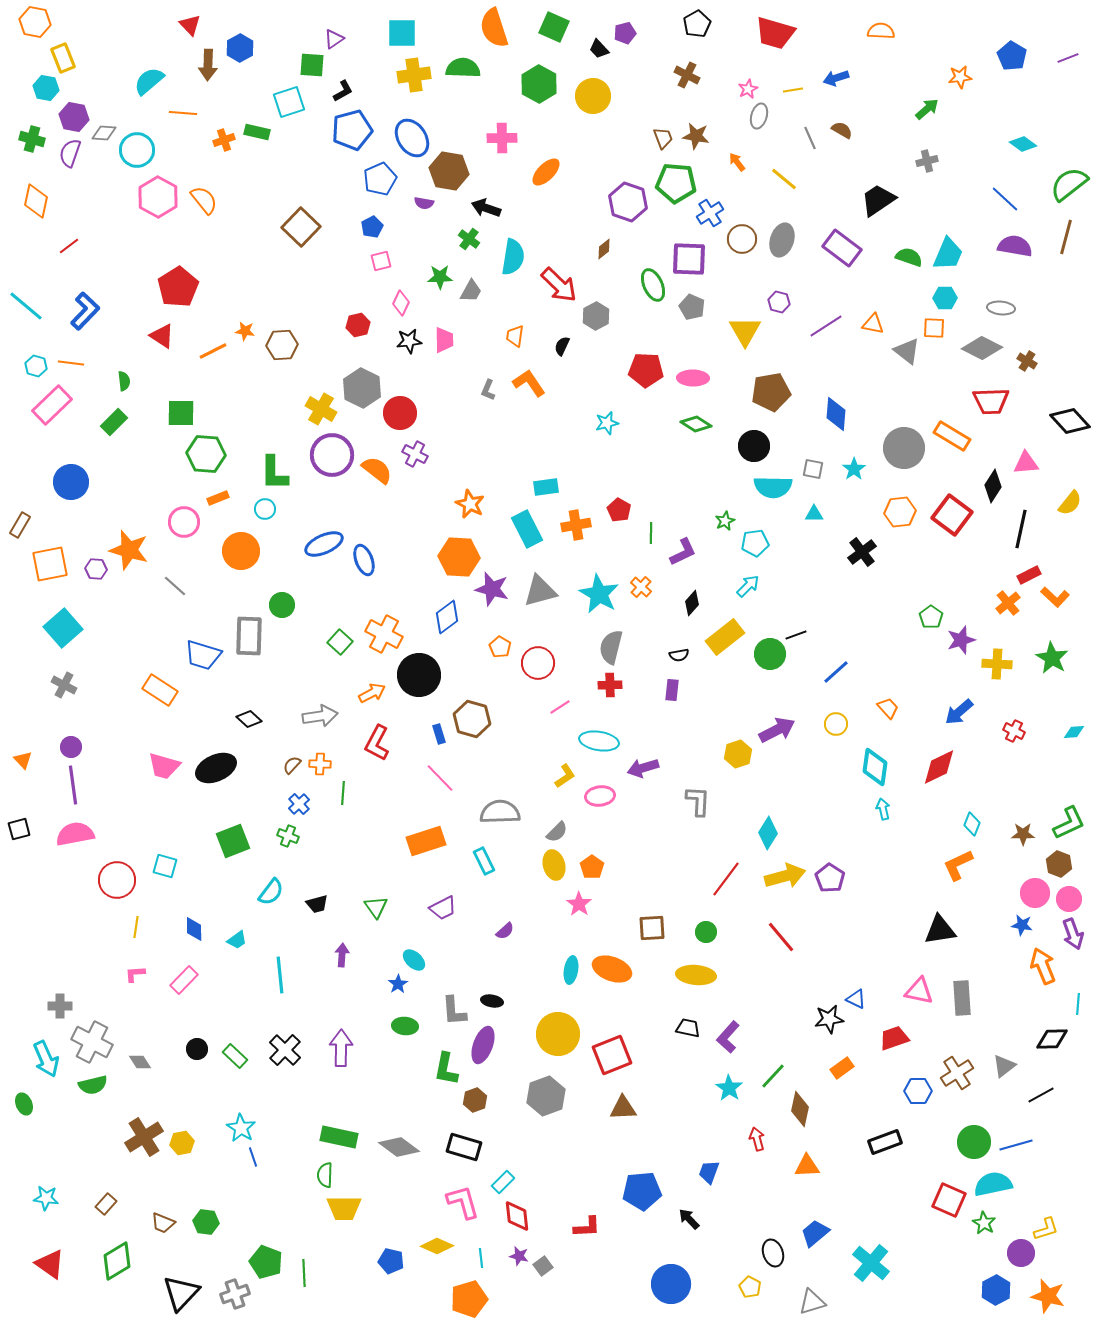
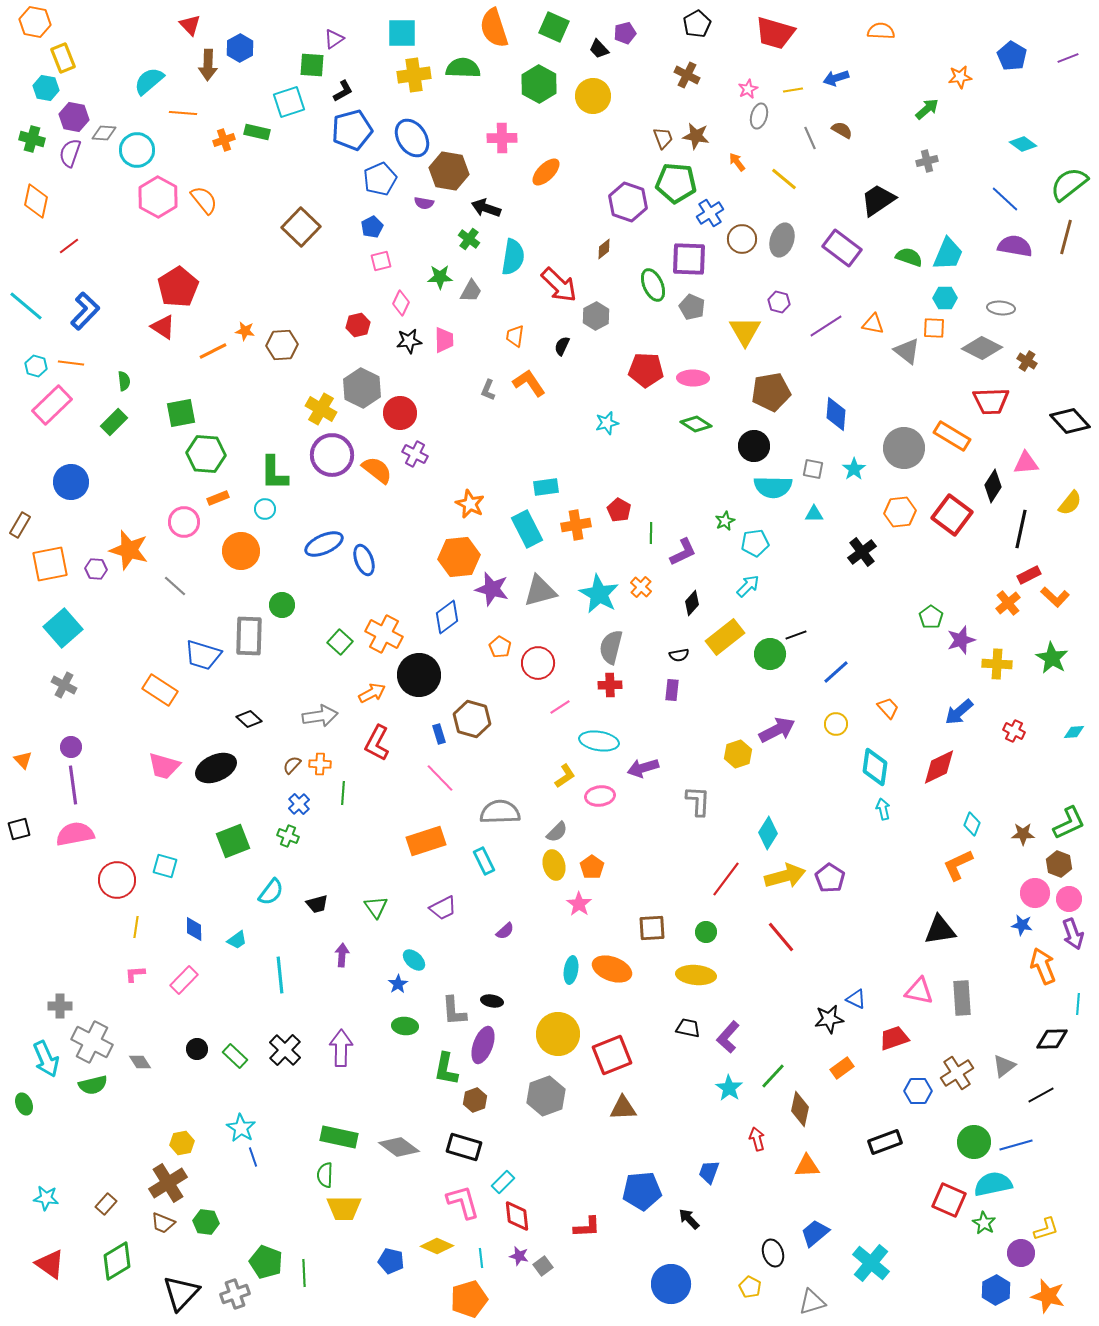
red triangle at (162, 336): moved 1 px right, 9 px up
green square at (181, 413): rotated 12 degrees counterclockwise
orange hexagon at (459, 557): rotated 9 degrees counterclockwise
brown cross at (144, 1137): moved 24 px right, 46 px down
